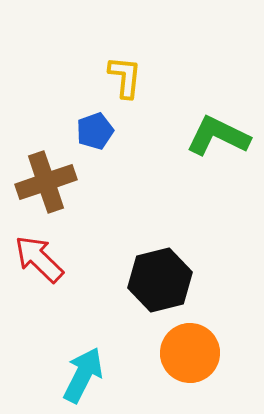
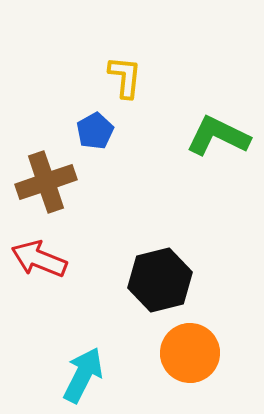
blue pentagon: rotated 9 degrees counterclockwise
red arrow: rotated 22 degrees counterclockwise
